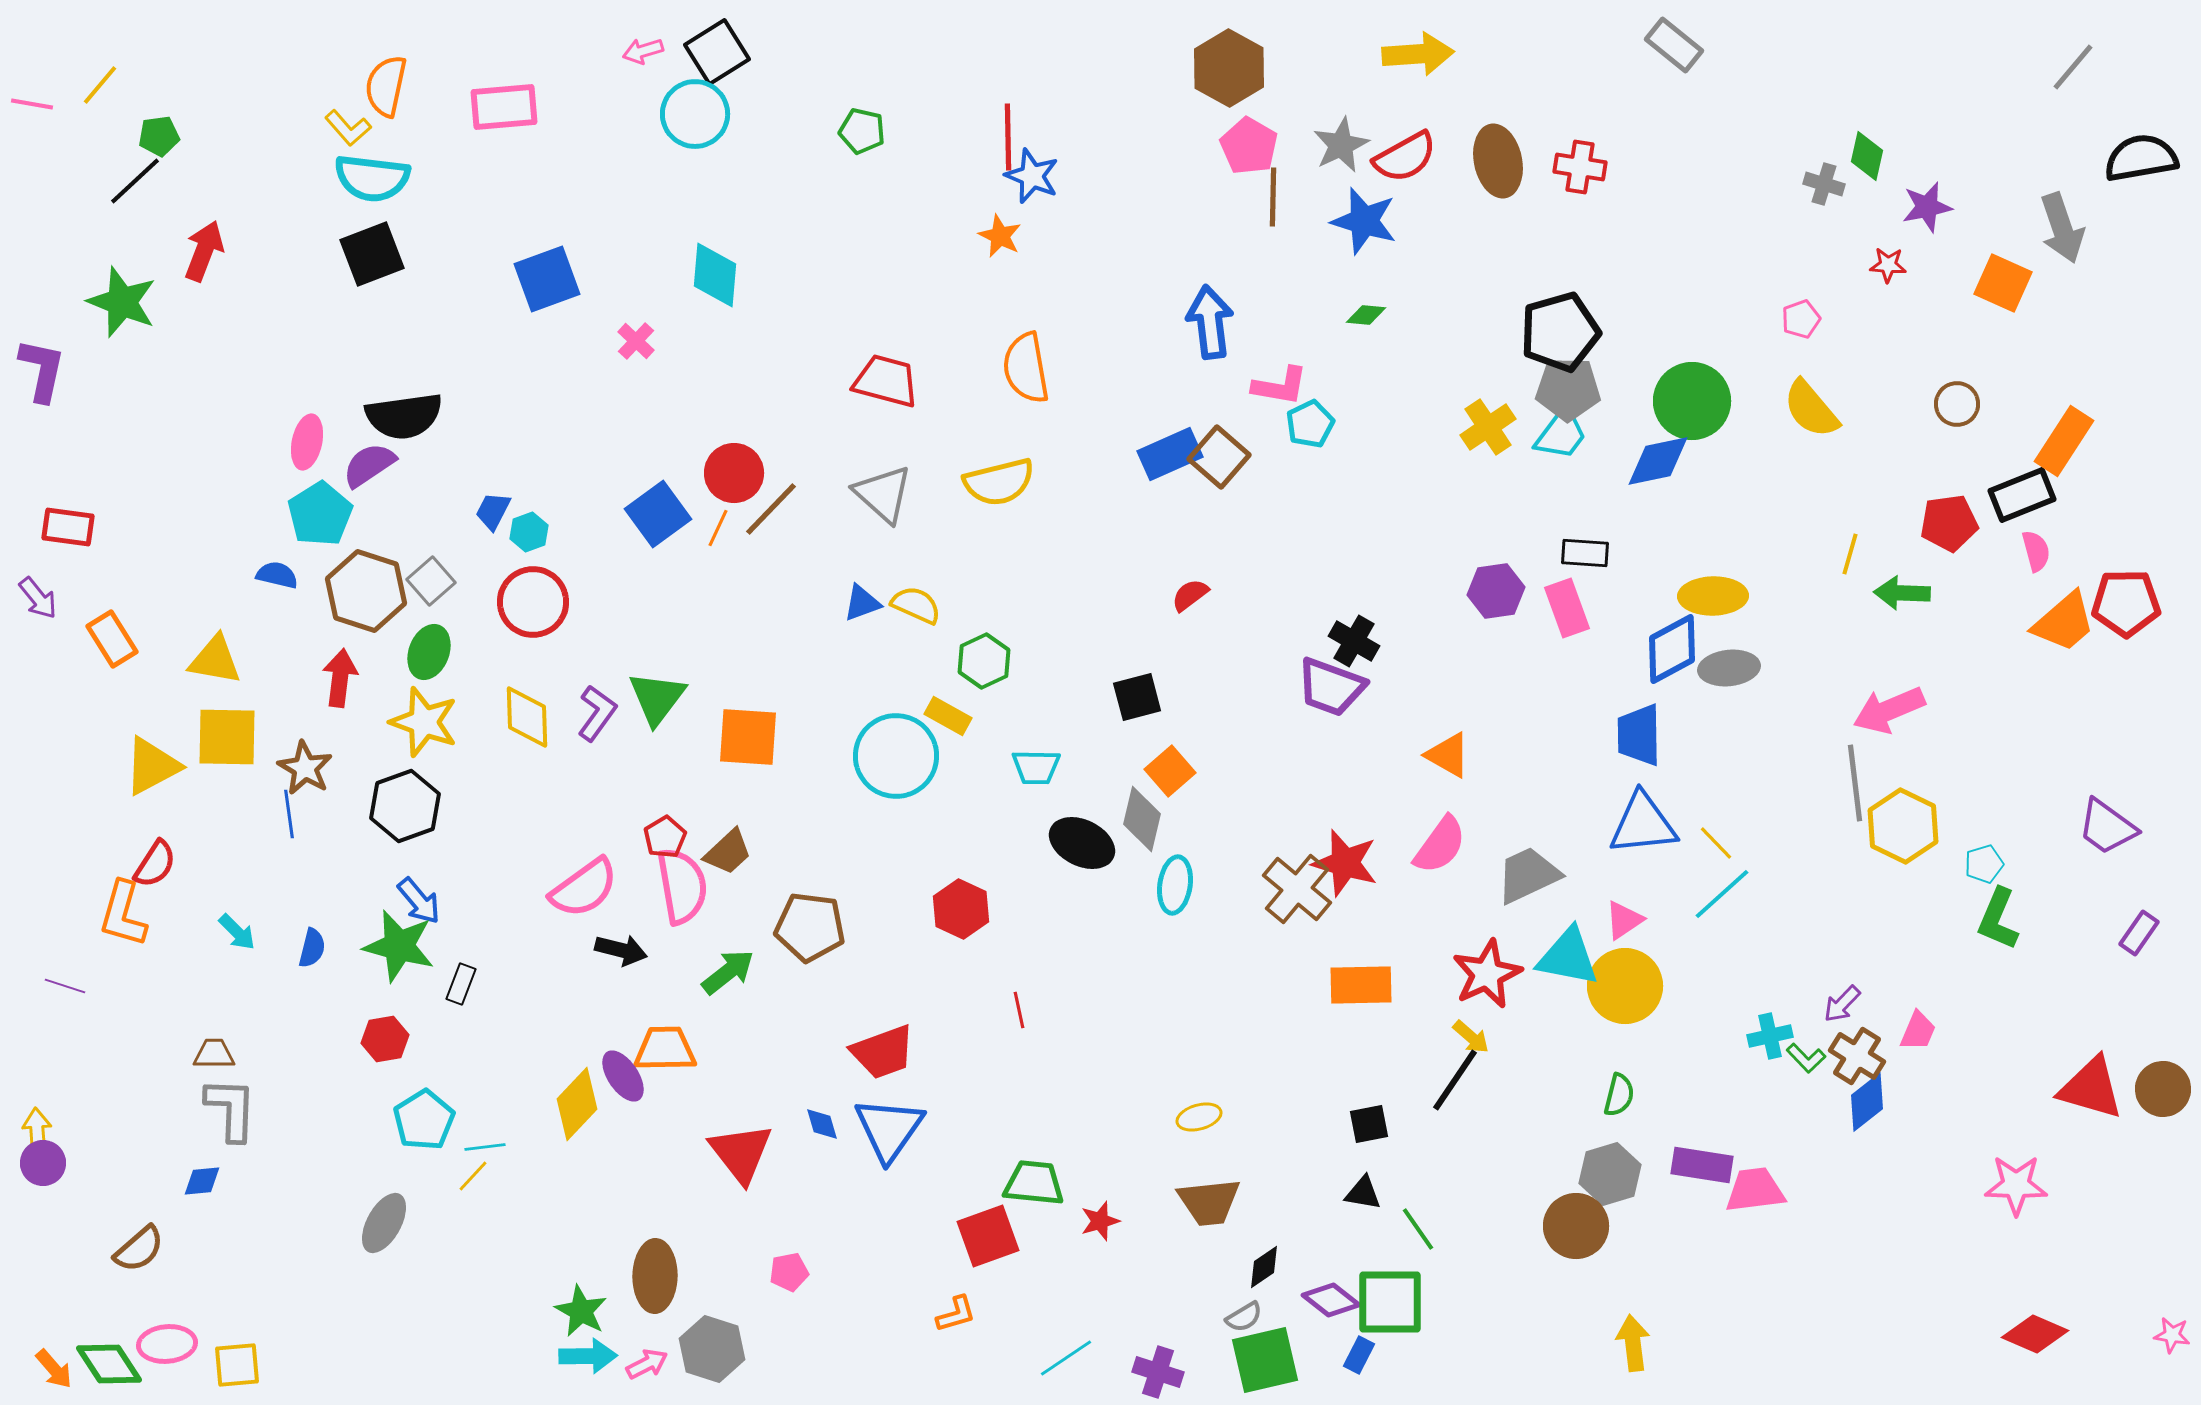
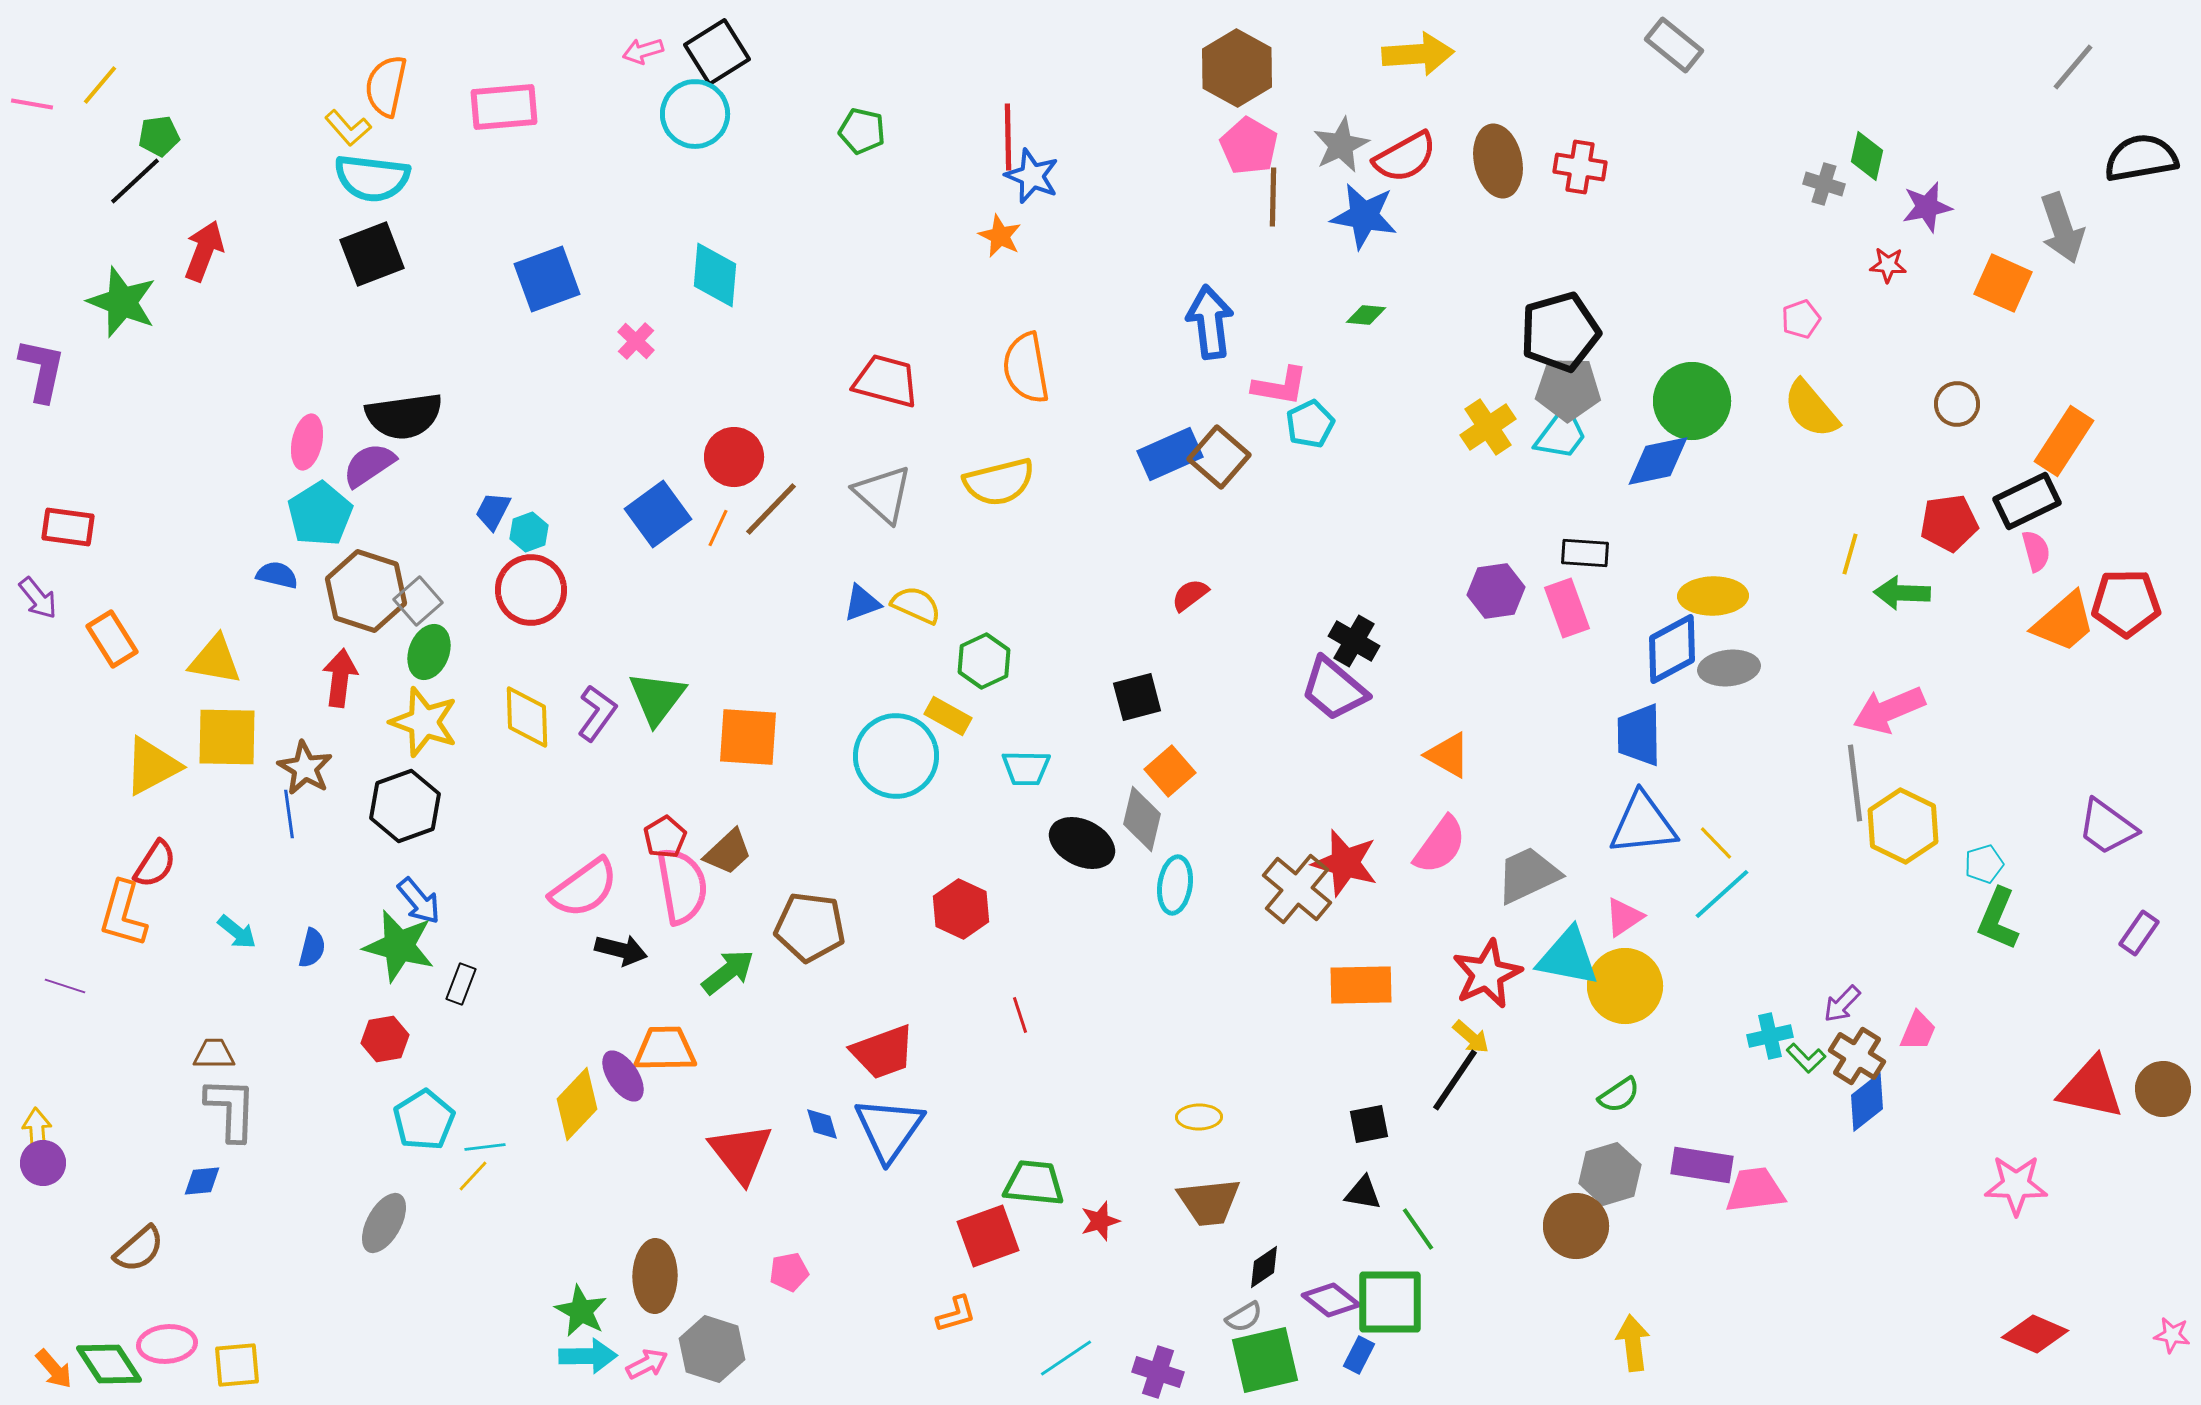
brown hexagon at (1229, 68): moved 8 px right
blue star at (1364, 221): moved 5 px up; rotated 6 degrees counterclockwise
red circle at (734, 473): moved 16 px up
black rectangle at (2022, 495): moved 5 px right, 6 px down; rotated 4 degrees counterclockwise
gray square at (431, 581): moved 13 px left, 20 px down
red circle at (533, 602): moved 2 px left, 12 px up
purple trapezoid at (1331, 687): moved 3 px right, 2 px down; rotated 20 degrees clockwise
cyan trapezoid at (1036, 767): moved 10 px left, 1 px down
pink triangle at (1624, 920): moved 3 px up
cyan arrow at (237, 932): rotated 6 degrees counterclockwise
red line at (1019, 1010): moved 1 px right, 5 px down; rotated 6 degrees counterclockwise
red triangle at (2091, 1088): rotated 4 degrees counterclockwise
green semicircle at (1619, 1095): rotated 42 degrees clockwise
yellow ellipse at (1199, 1117): rotated 15 degrees clockwise
